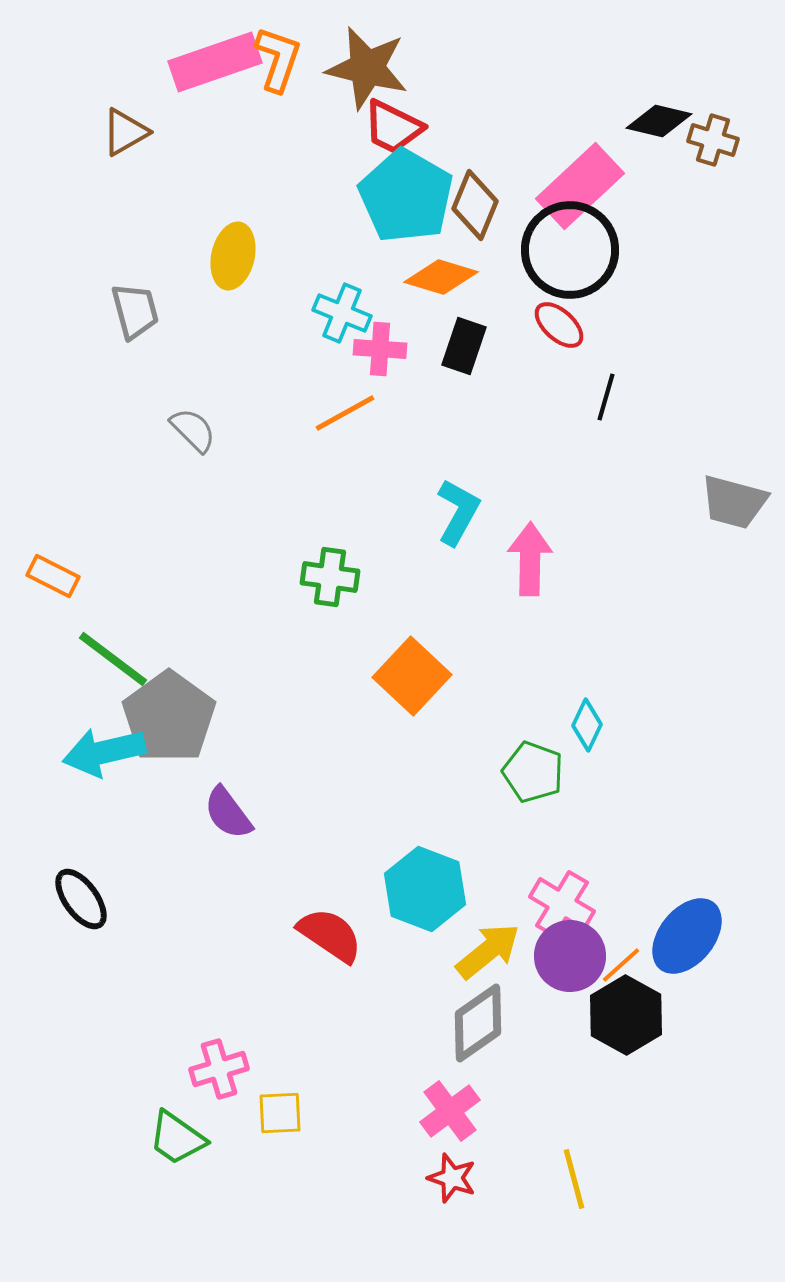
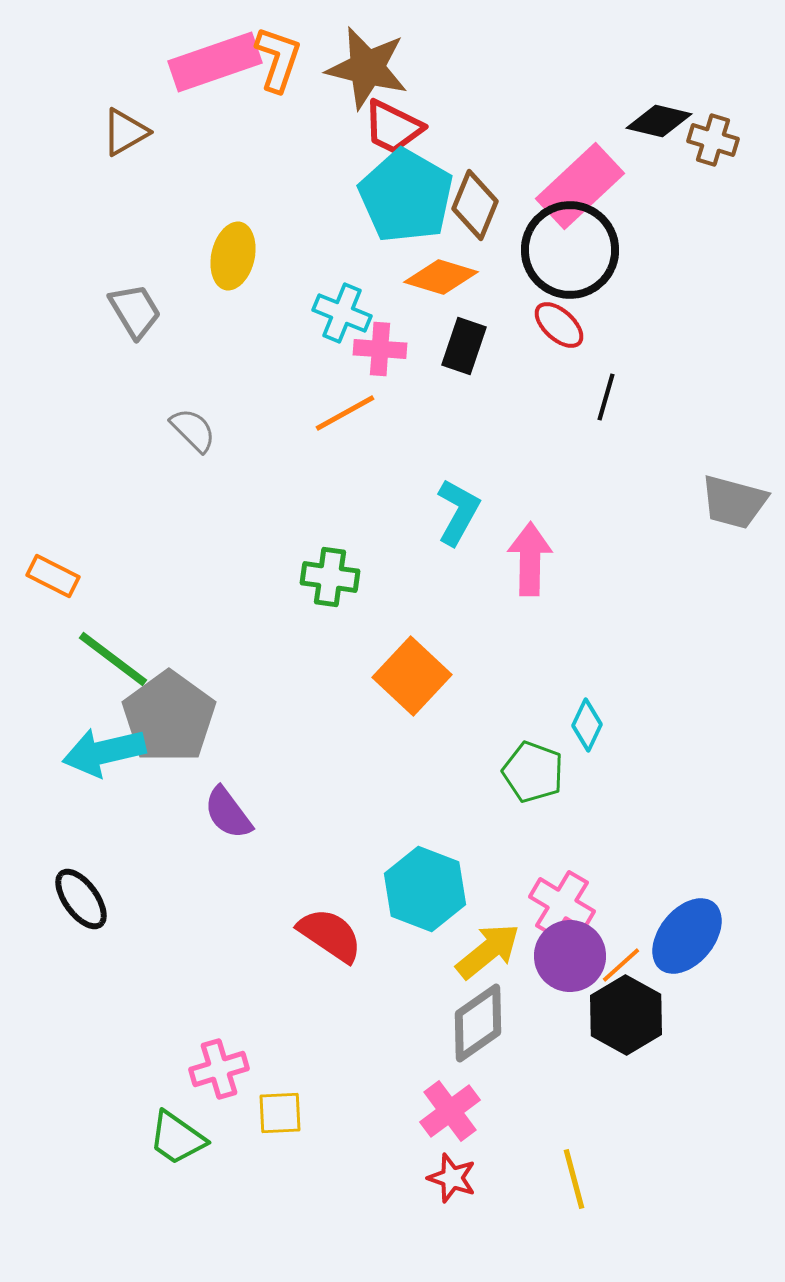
gray trapezoid at (135, 311): rotated 16 degrees counterclockwise
